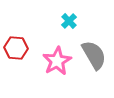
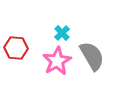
cyan cross: moved 7 px left, 12 px down
gray semicircle: moved 2 px left, 1 px down
